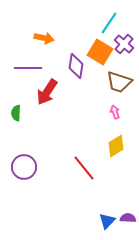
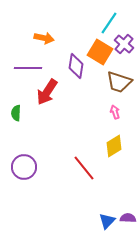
yellow diamond: moved 2 px left
